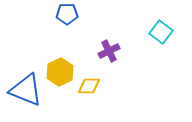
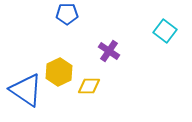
cyan square: moved 4 px right, 1 px up
purple cross: rotated 30 degrees counterclockwise
yellow hexagon: moved 1 px left
blue triangle: rotated 12 degrees clockwise
